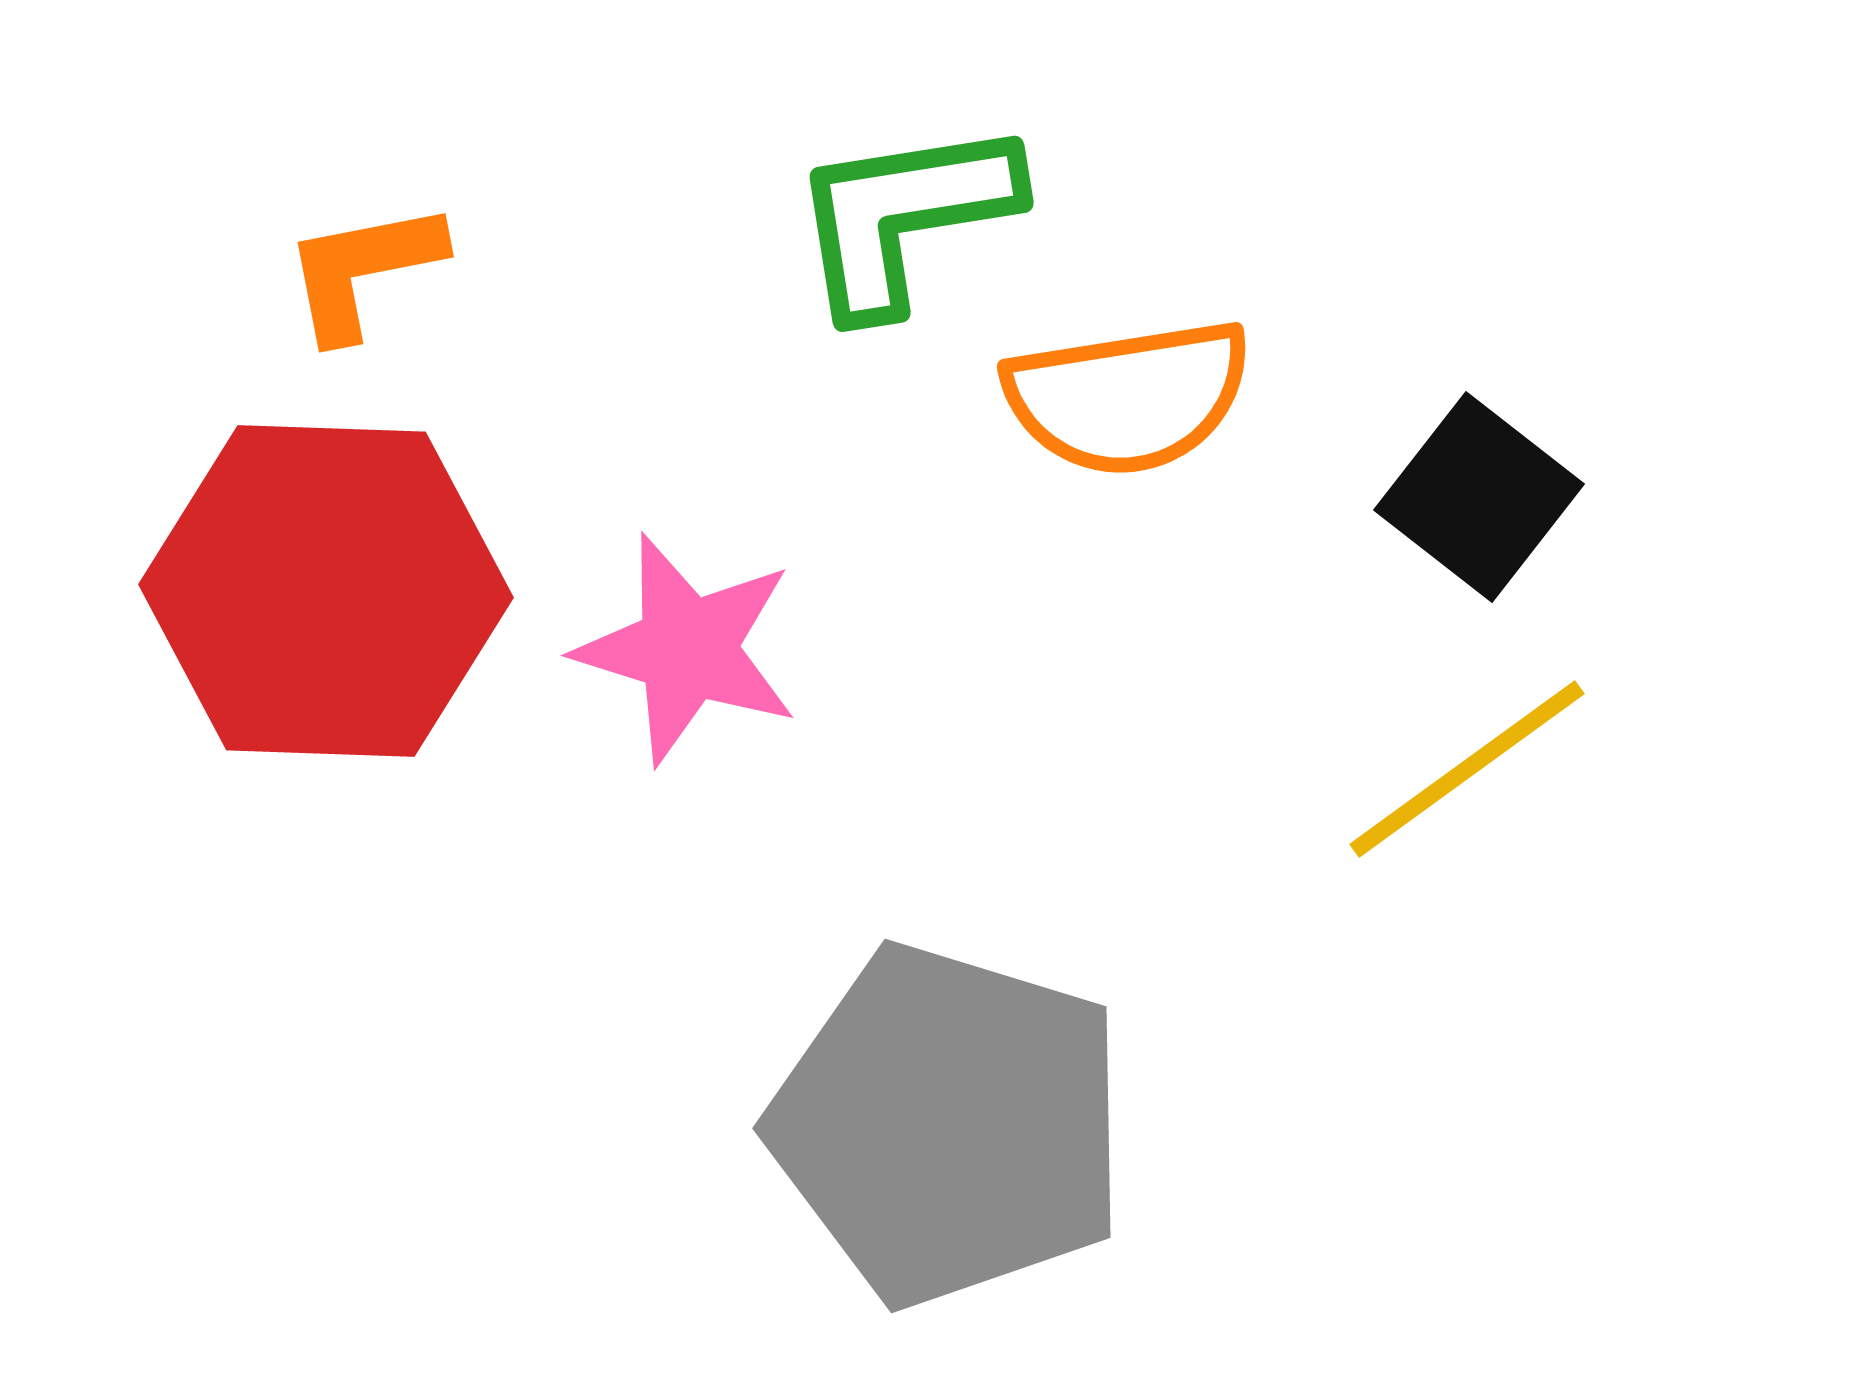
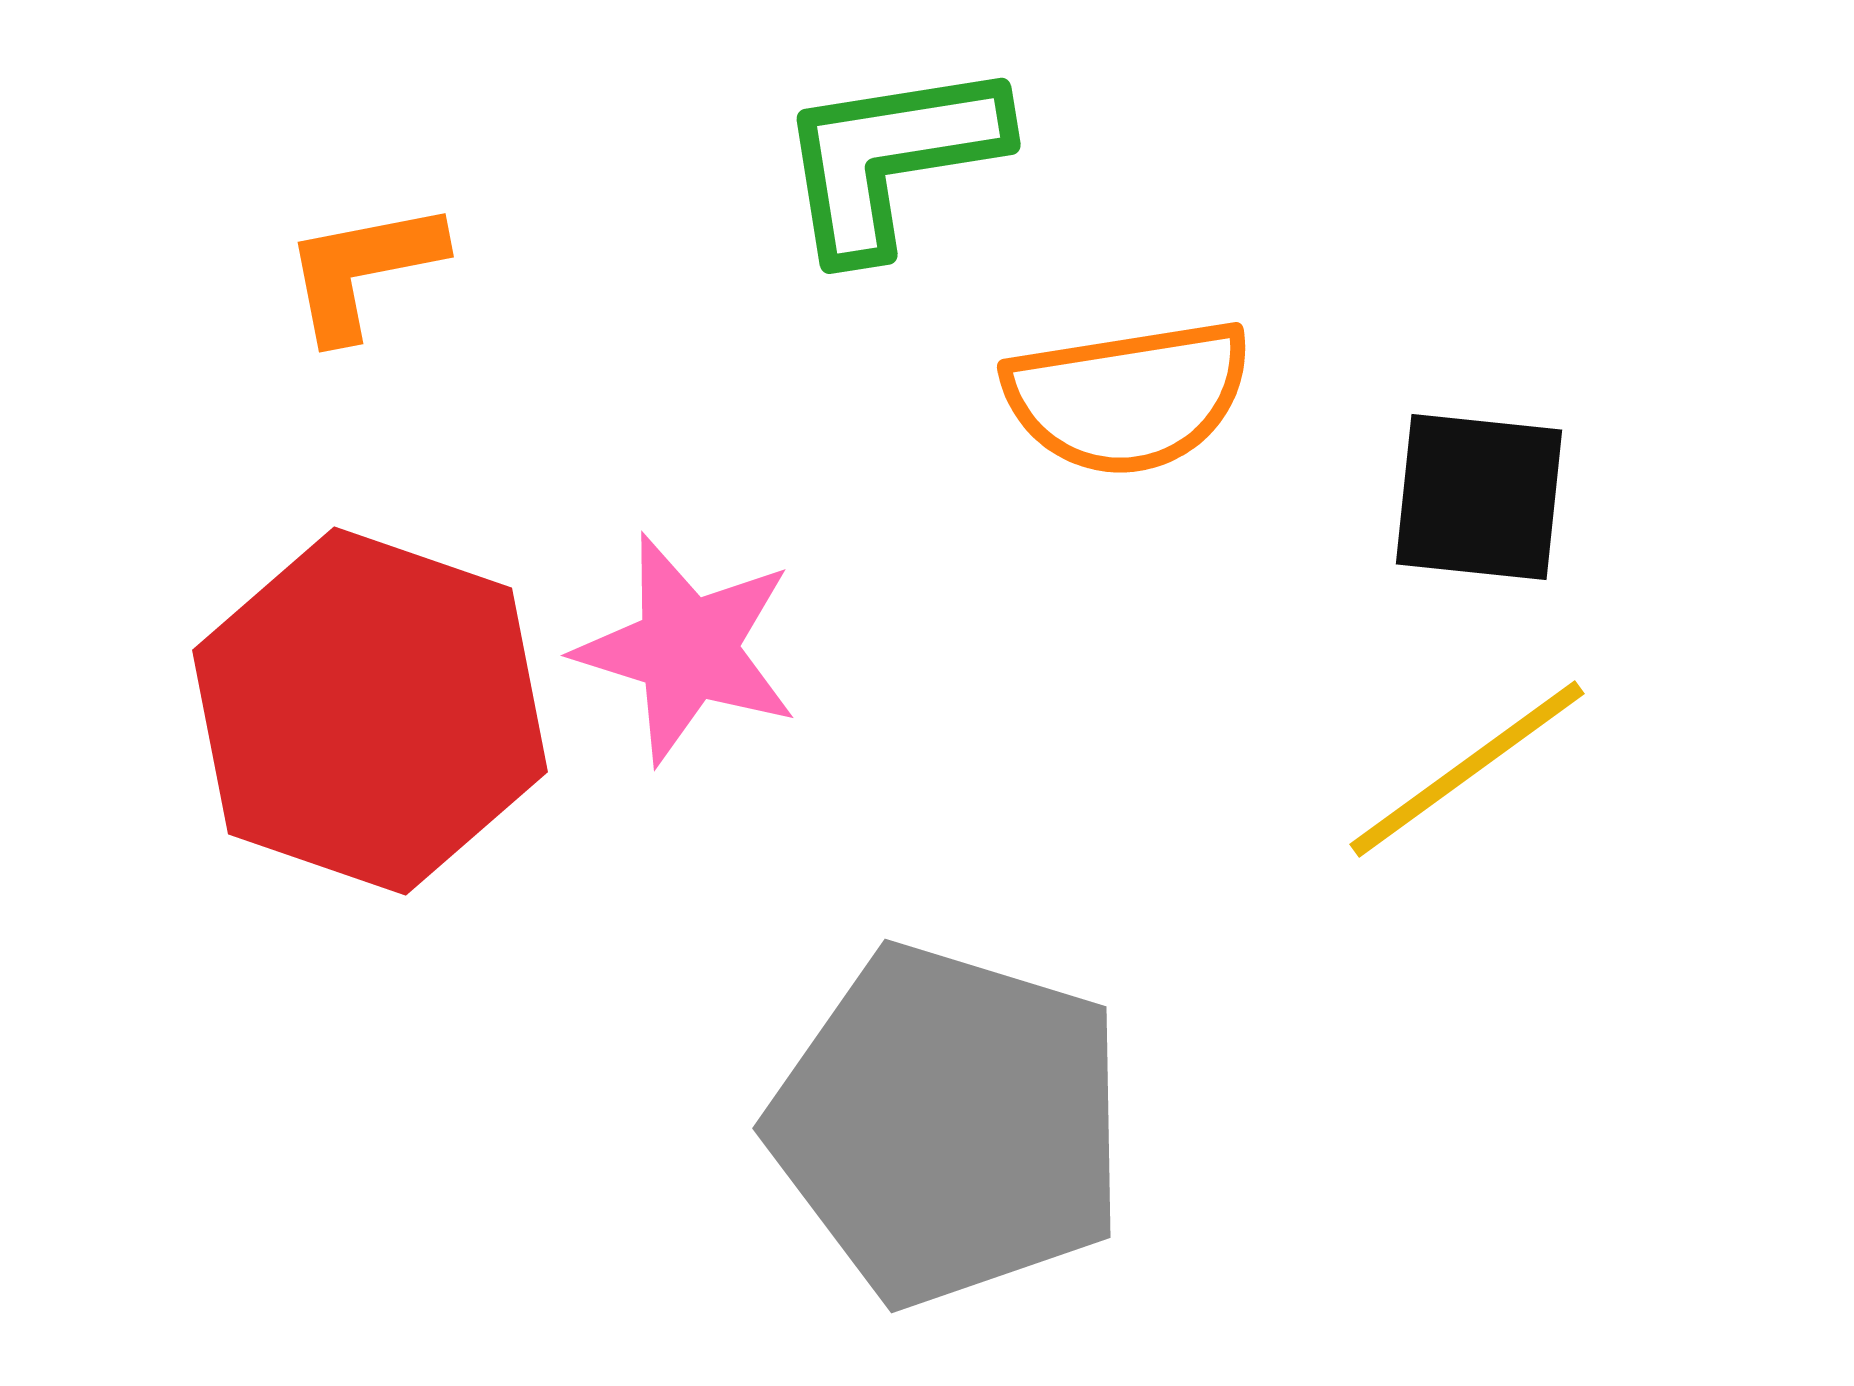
green L-shape: moved 13 px left, 58 px up
black square: rotated 32 degrees counterclockwise
red hexagon: moved 44 px right, 120 px down; rotated 17 degrees clockwise
